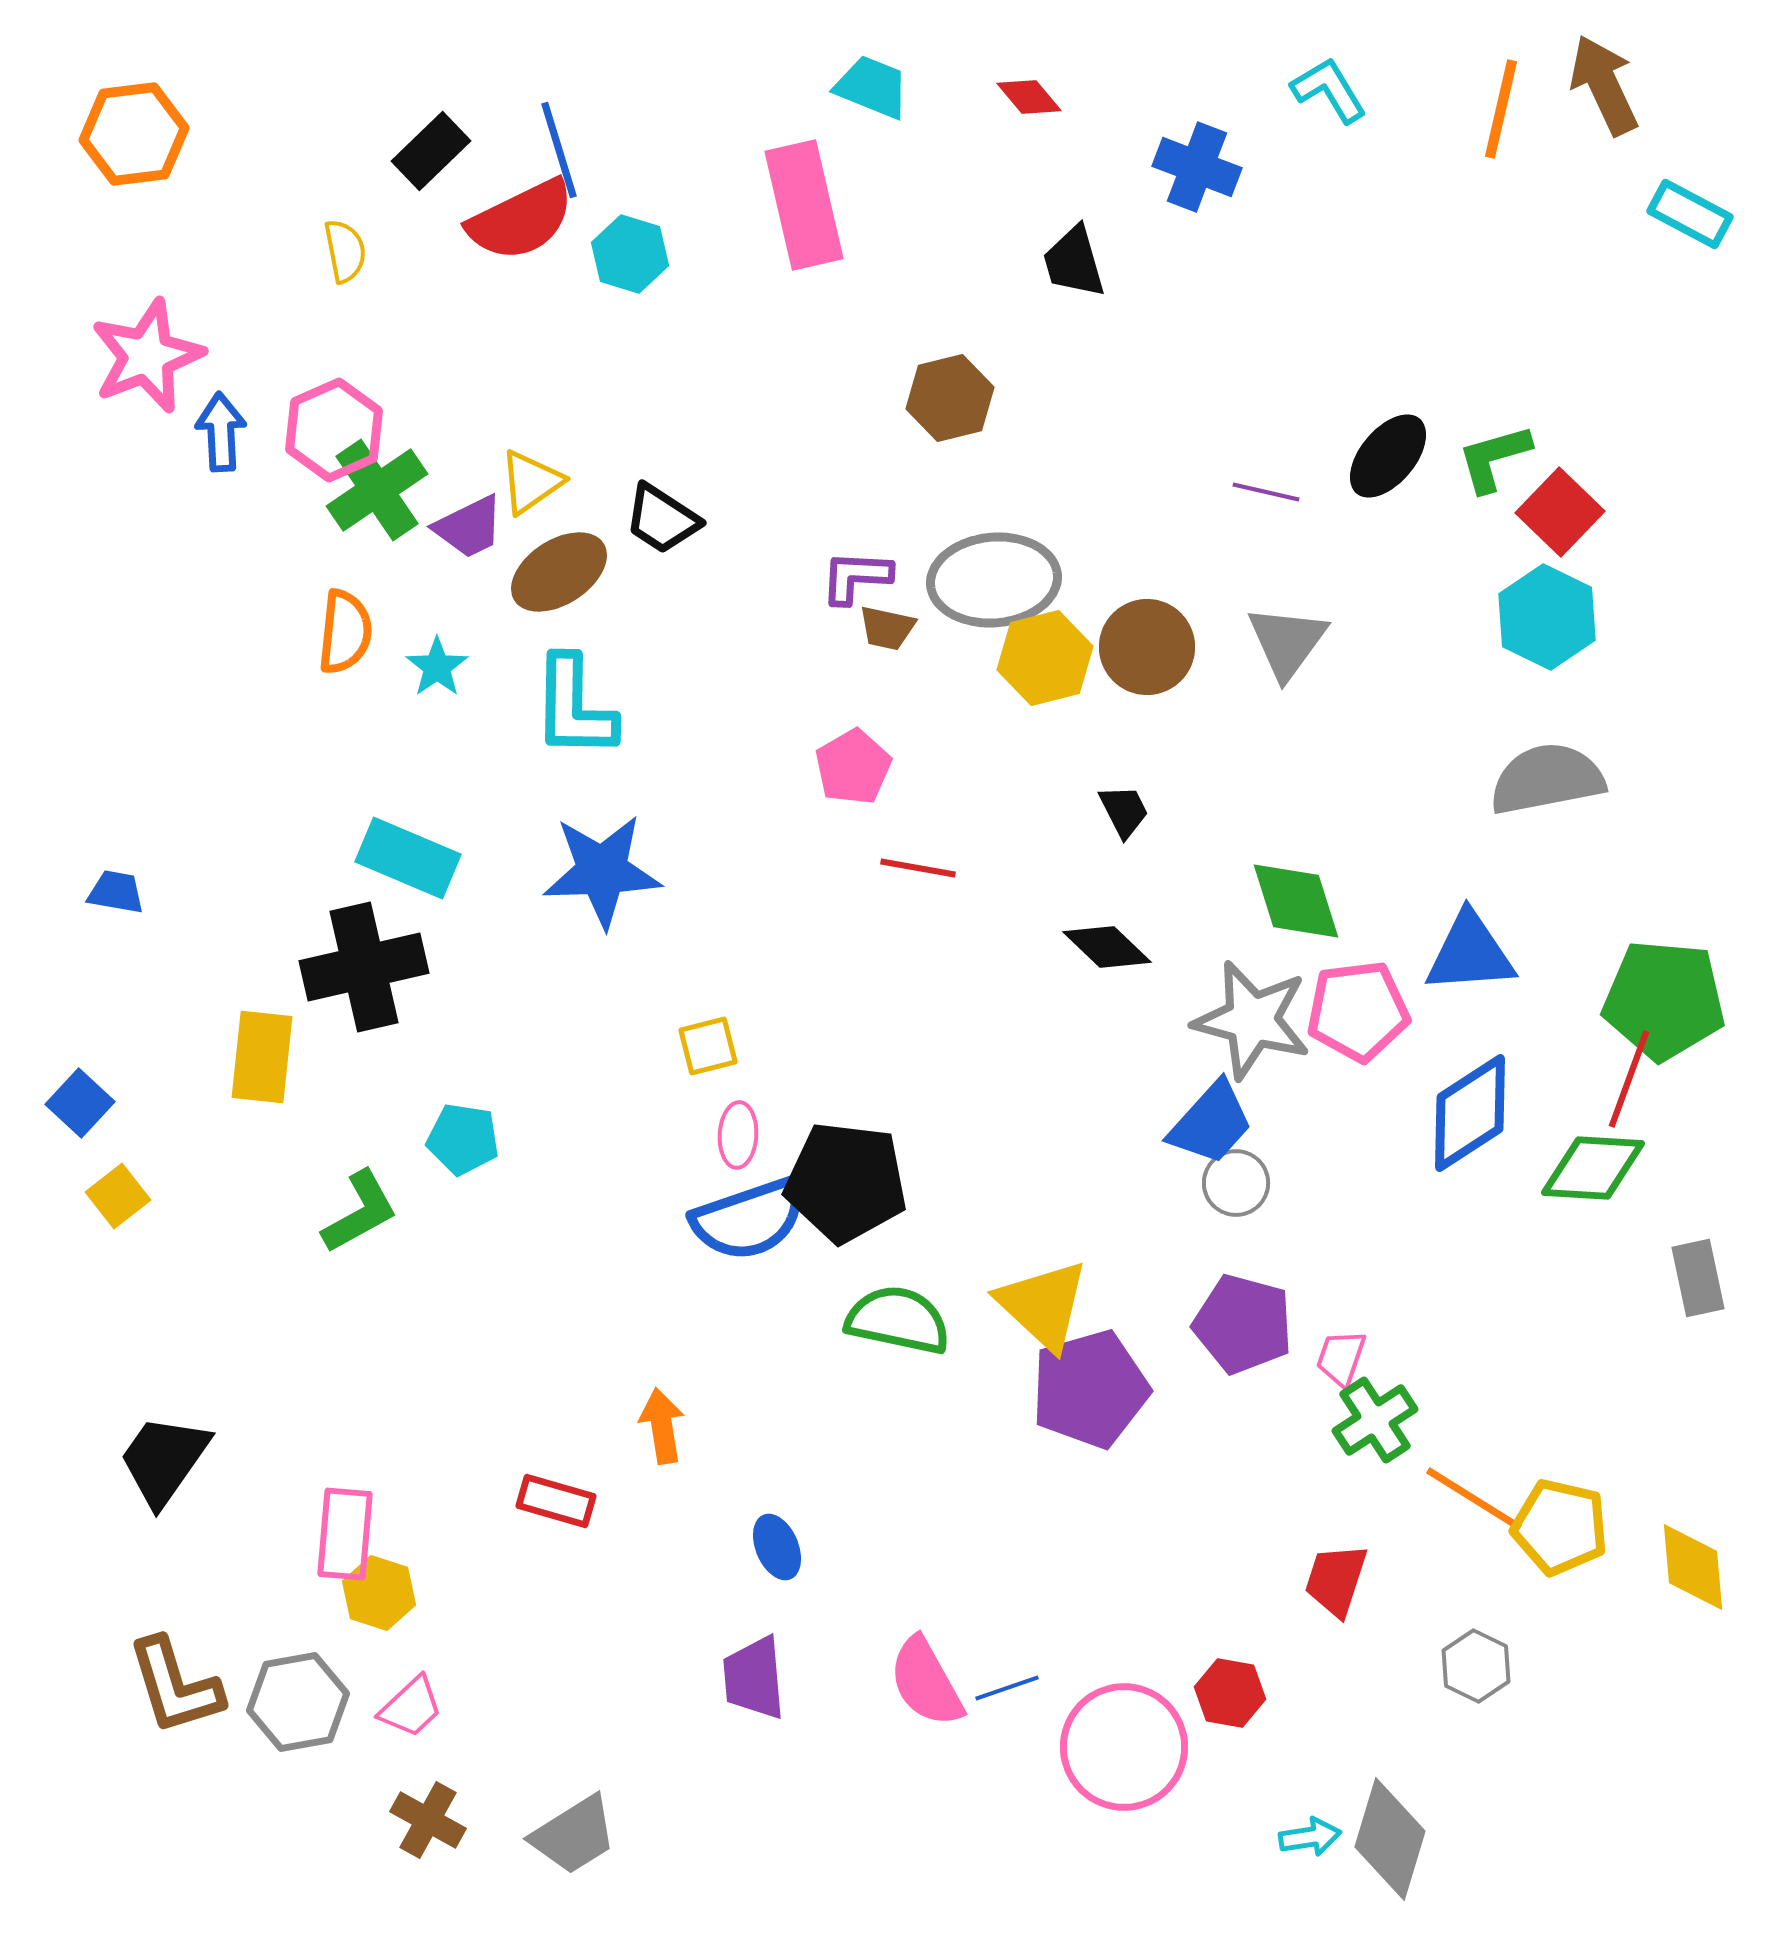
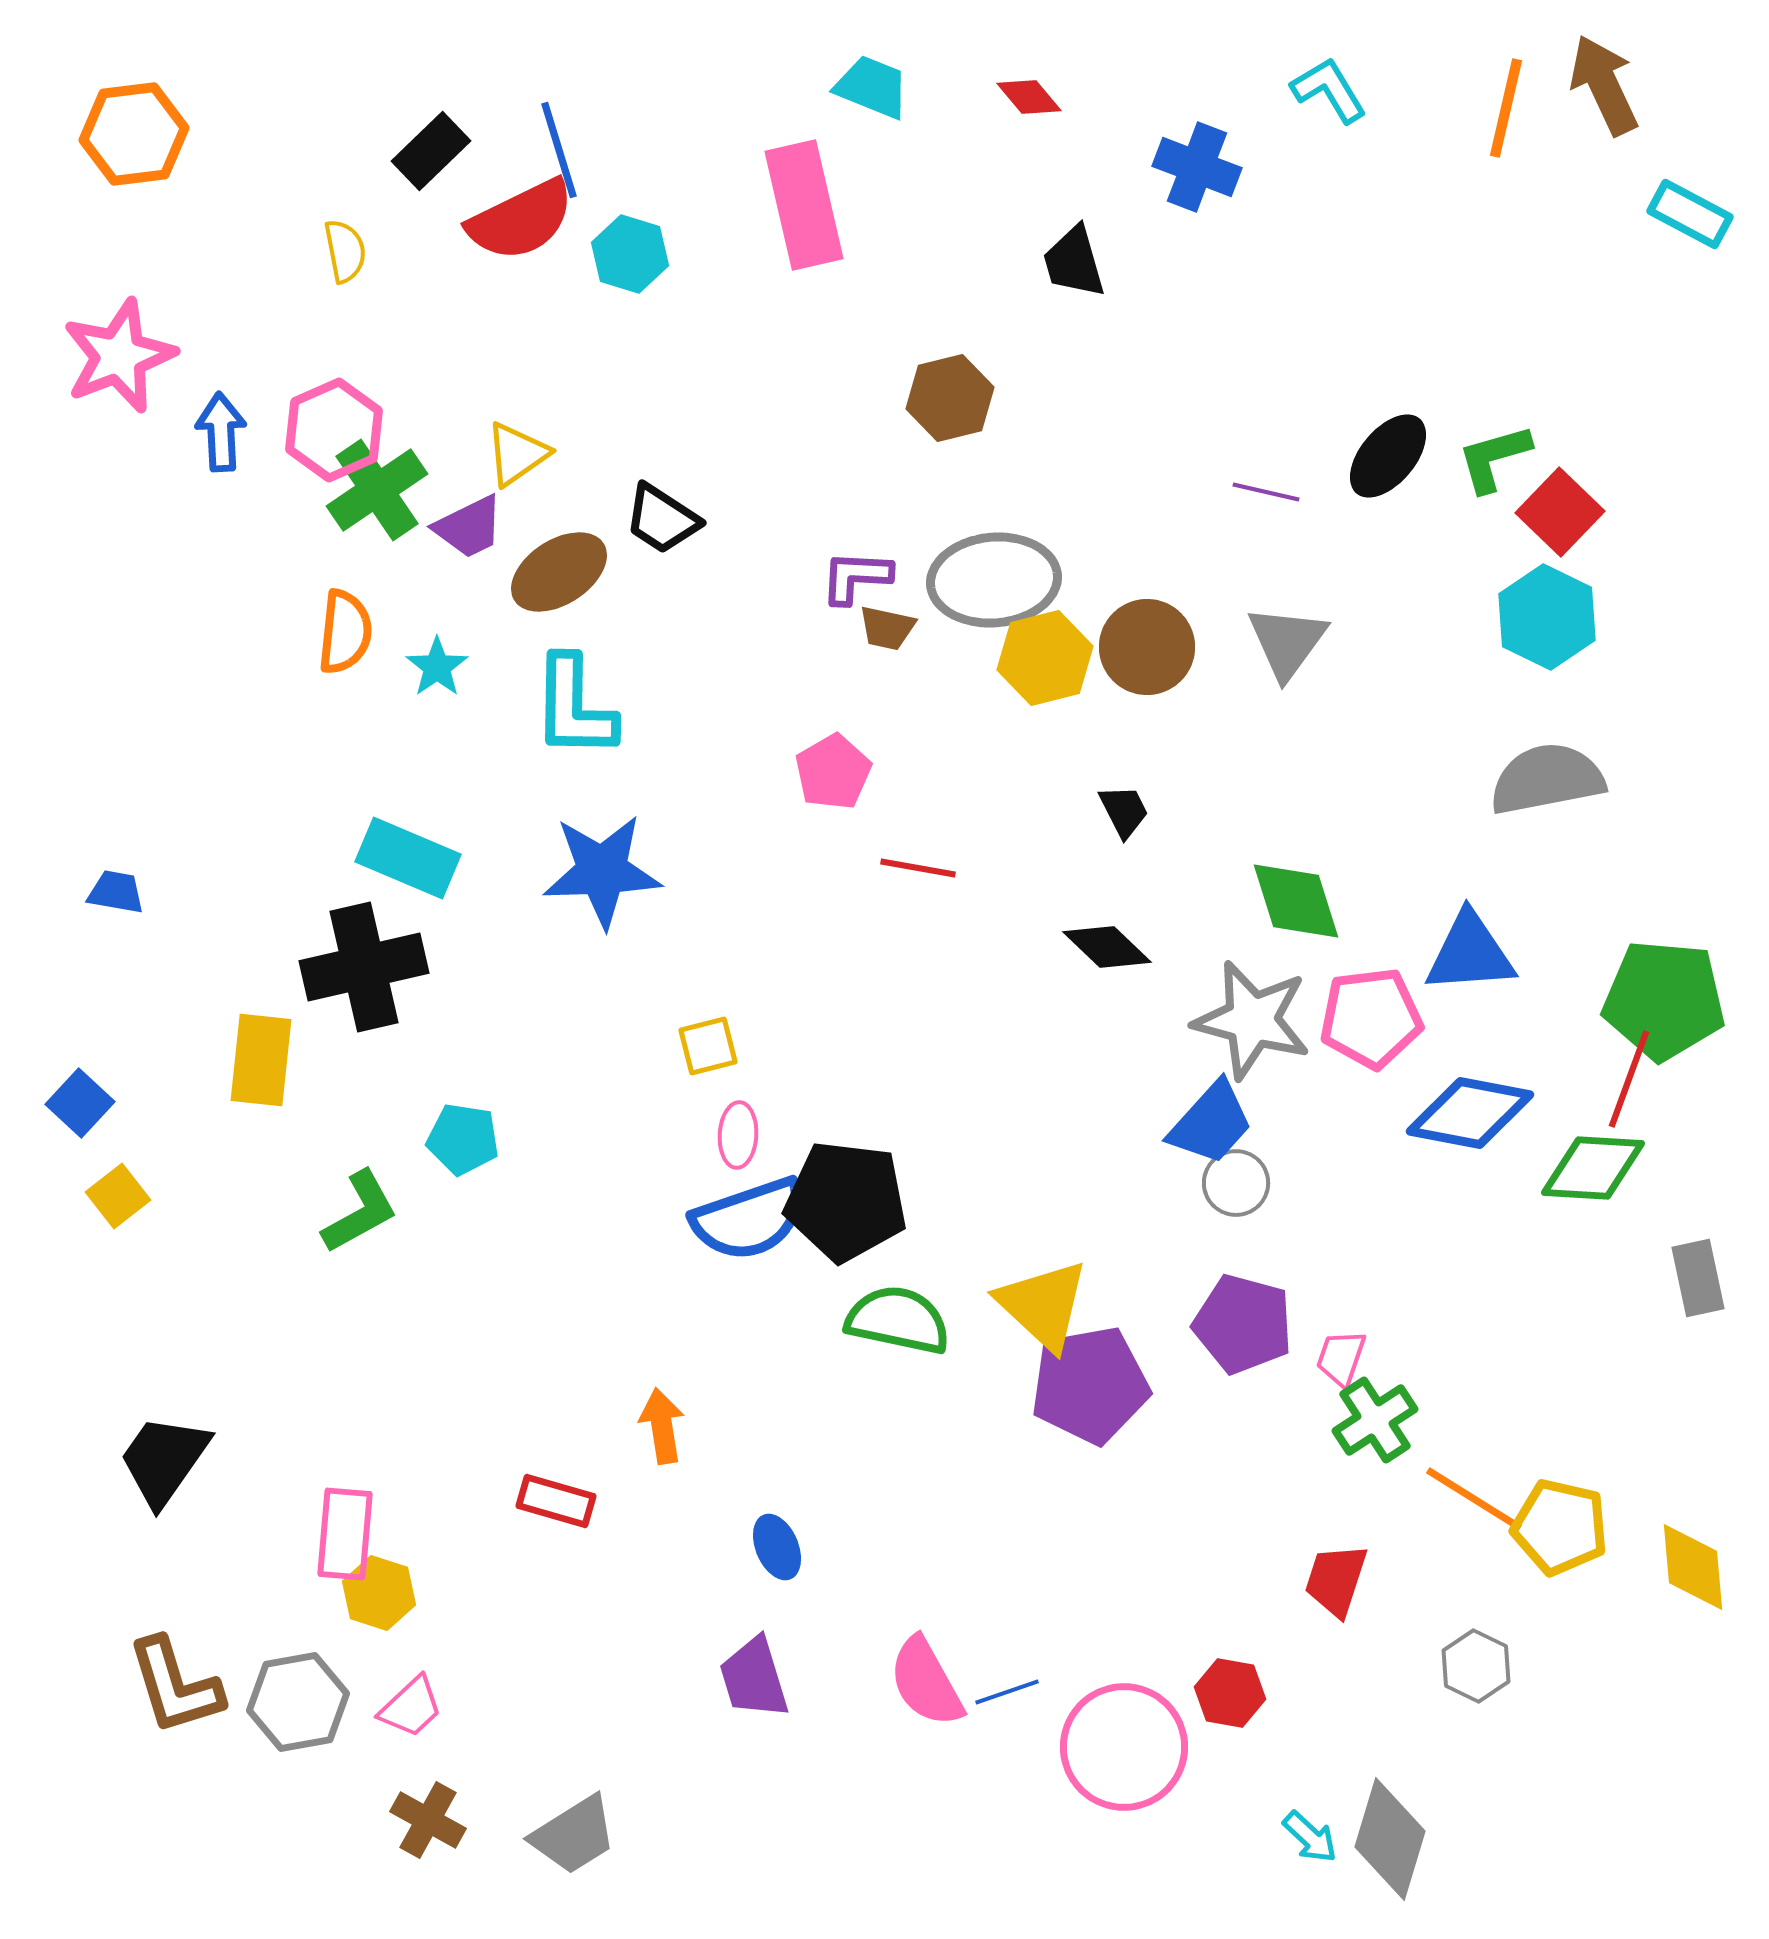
orange line at (1501, 109): moved 5 px right, 1 px up
pink star at (147, 356): moved 28 px left
yellow triangle at (531, 482): moved 14 px left, 28 px up
pink pentagon at (853, 767): moved 20 px left, 5 px down
pink pentagon at (1358, 1011): moved 13 px right, 7 px down
yellow rectangle at (262, 1057): moved 1 px left, 3 px down
blue diamond at (1470, 1113): rotated 44 degrees clockwise
black pentagon at (846, 1182): moved 19 px down
purple pentagon at (1090, 1389): moved 4 px up; rotated 6 degrees clockwise
purple trapezoid at (754, 1678): rotated 12 degrees counterclockwise
blue line at (1007, 1688): moved 4 px down
cyan arrow at (1310, 1837): rotated 52 degrees clockwise
